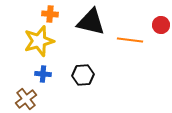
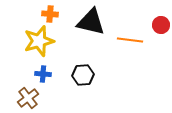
brown cross: moved 2 px right, 1 px up
